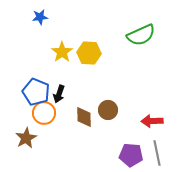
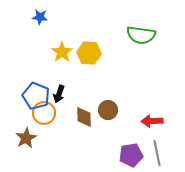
blue star: rotated 14 degrees clockwise
green semicircle: rotated 32 degrees clockwise
blue pentagon: moved 4 px down
purple pentagon: rotated 15 degrees counterclockwise
